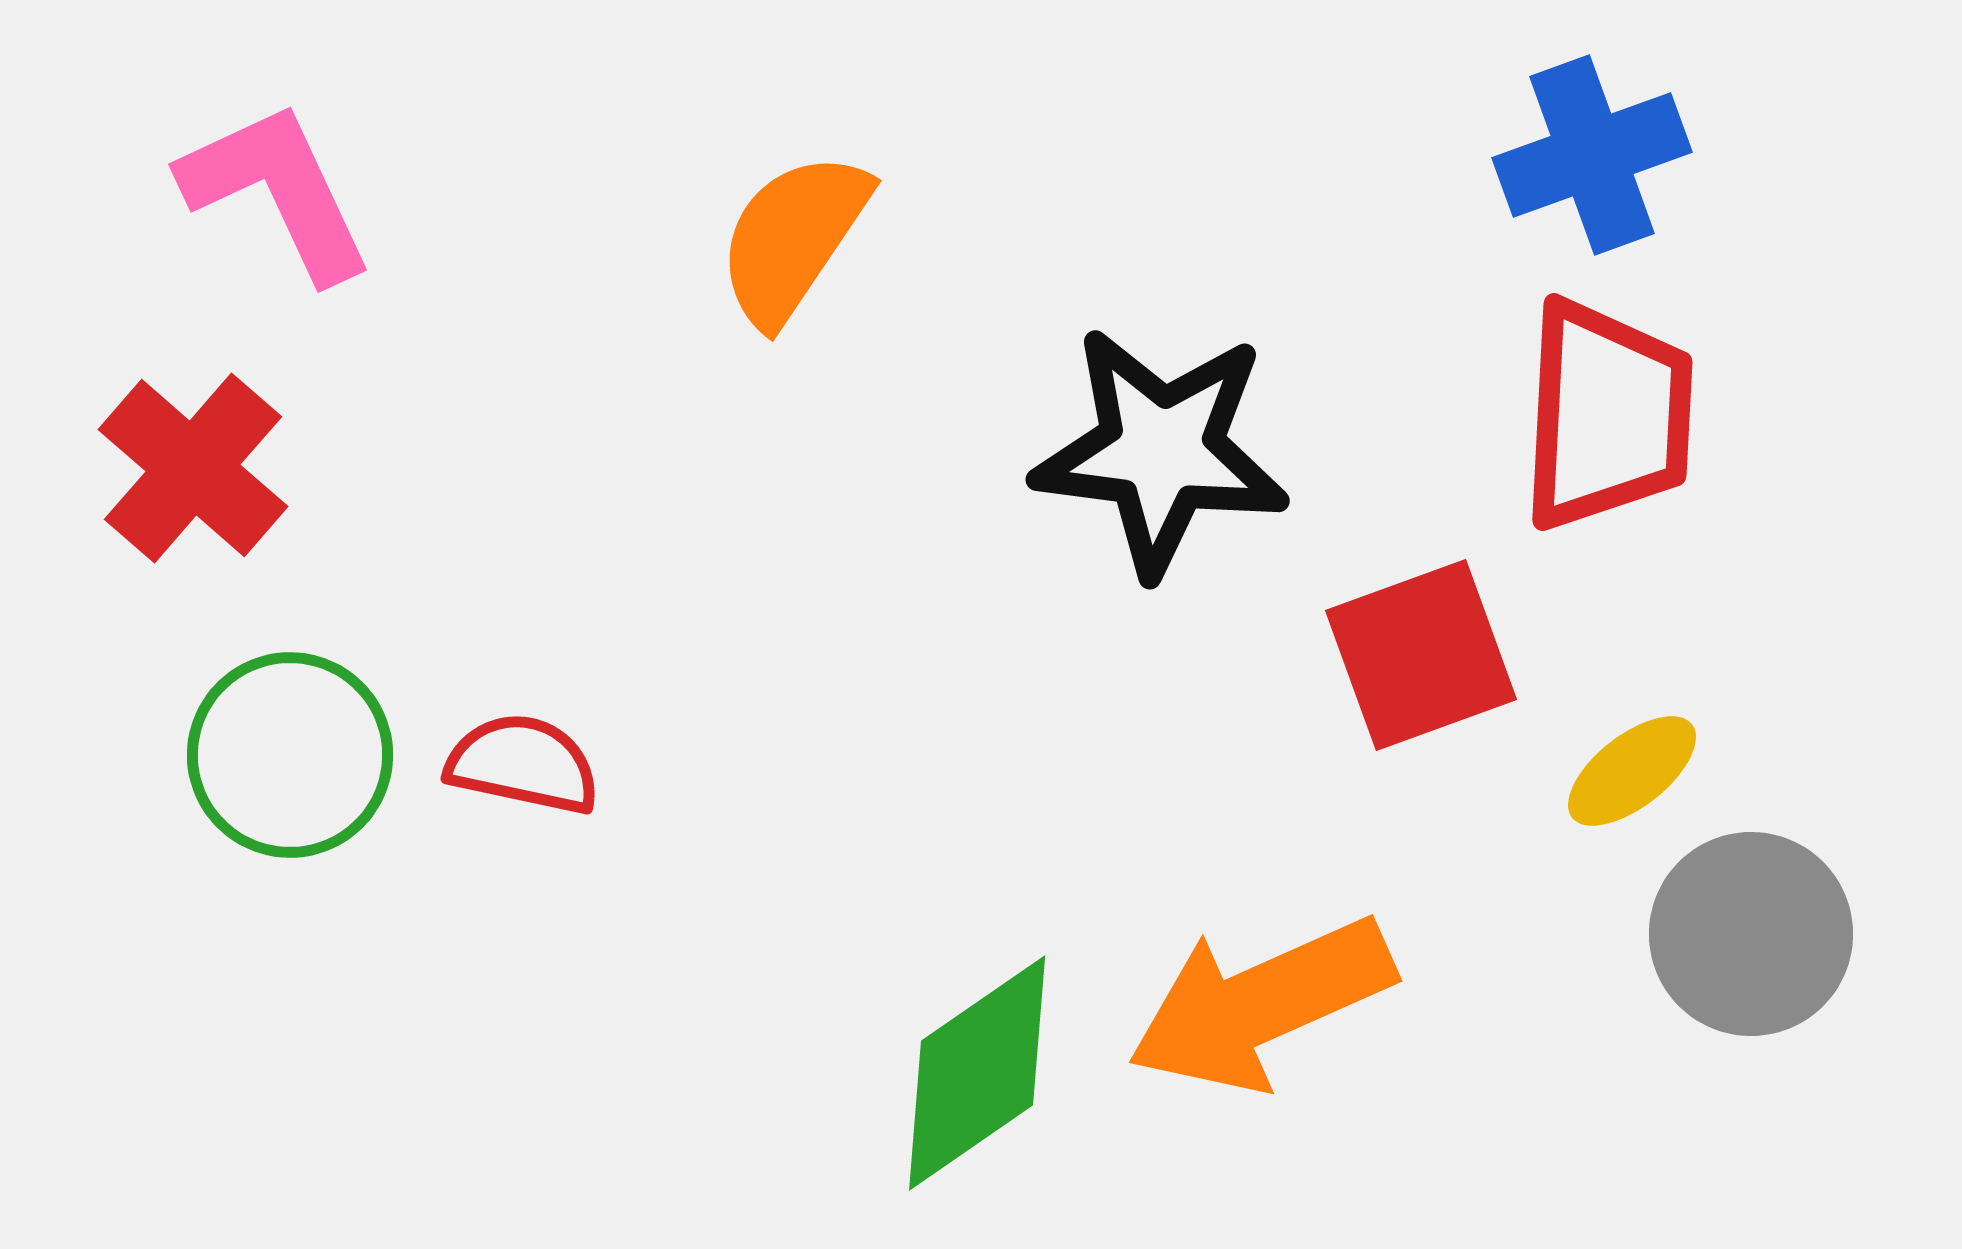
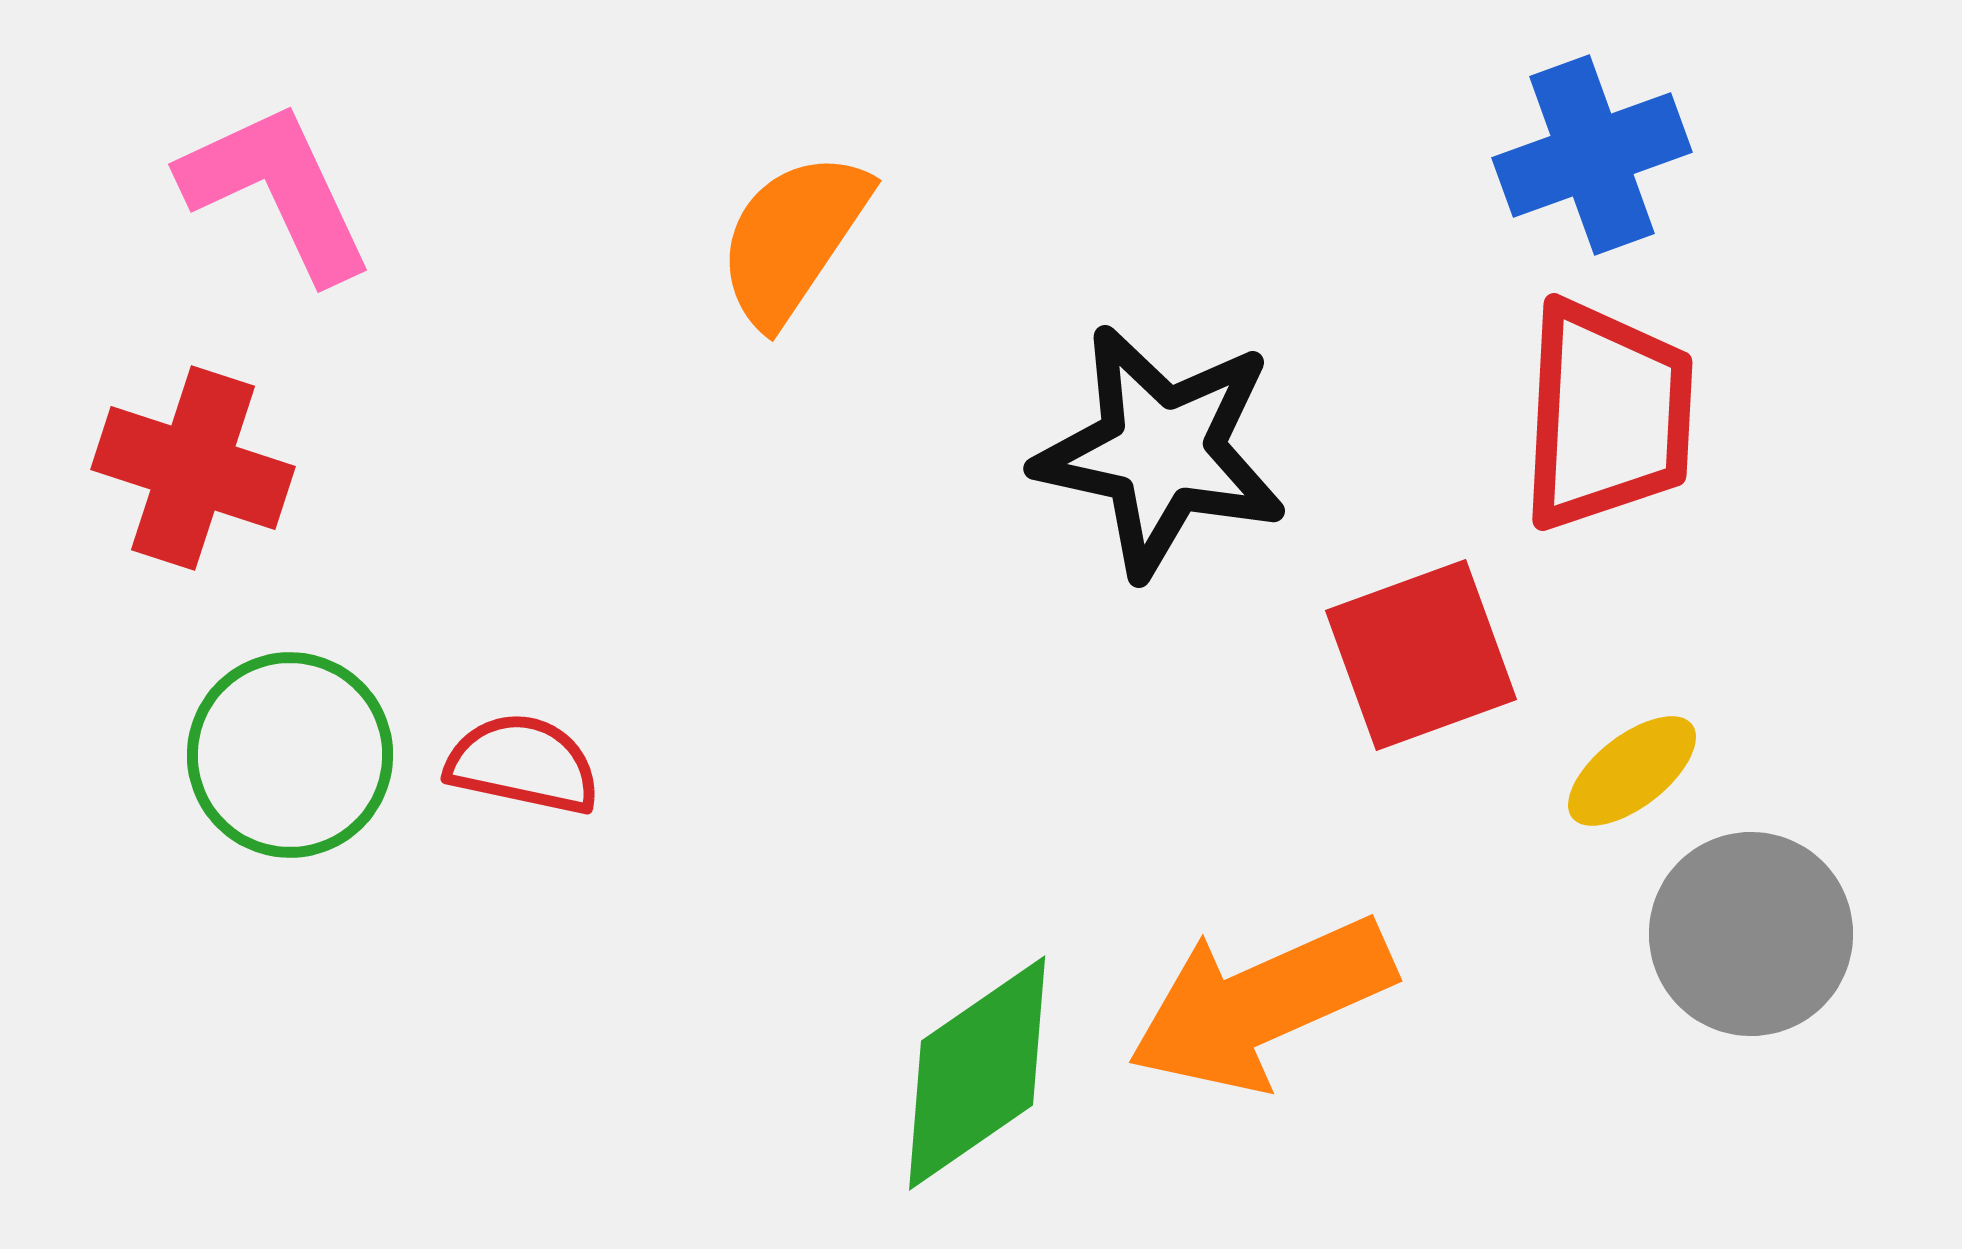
black star: rotated 5 degrees clockwise
red cross: rotated 23 degrees counterclockwise
